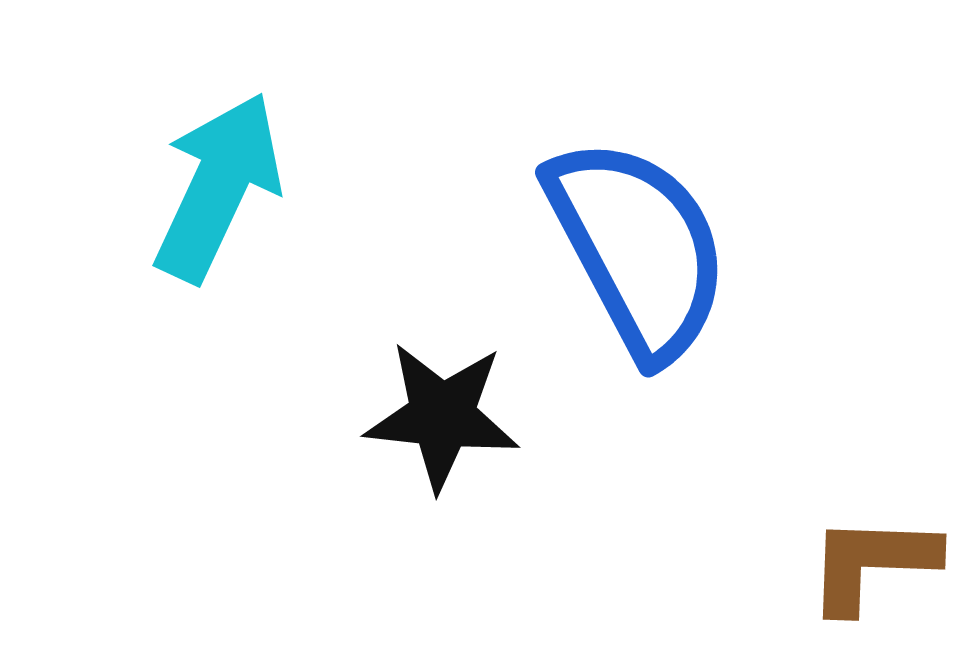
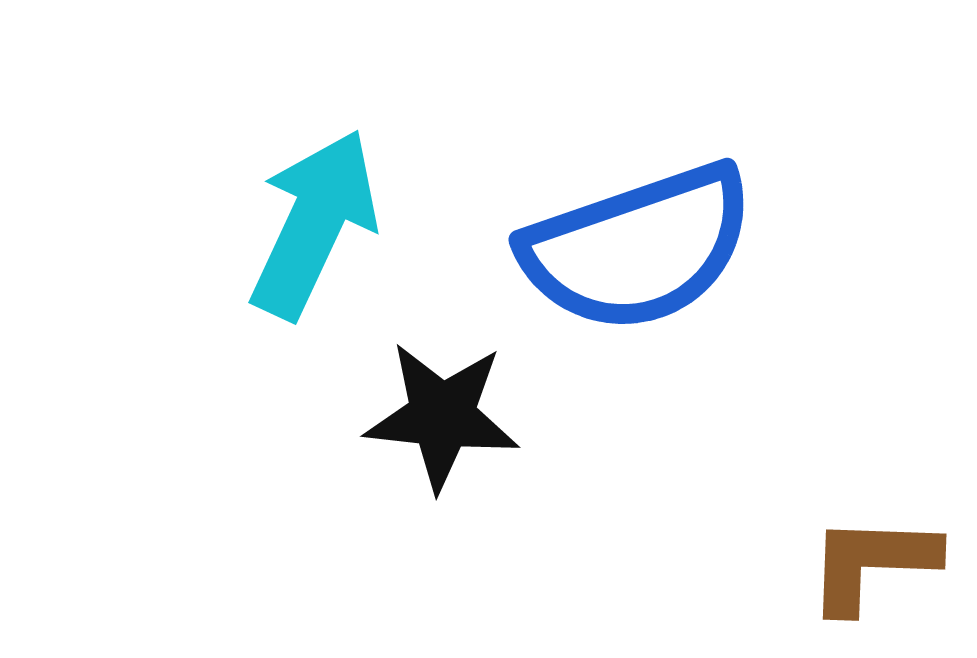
cyan arrow: moved 96 px right, 37 px down
blue semicircle: rotated 99 degrees clockwise
